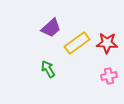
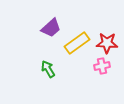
pink cross: moved 7 px left, 10 px up
